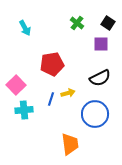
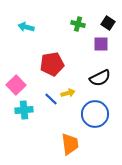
green cross: moved 1 px right, 1 px down; rotated 24 degrees counterclockwise
cyan arrow: moved 1 px right, 1 px up; rotated 133 degrees clockwise
blue line: rotated 64 degrees counterclockwise
